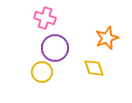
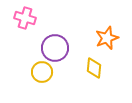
pink cross: moved 20 px left
yellow diamond: rotated 25 degrees clockwise
